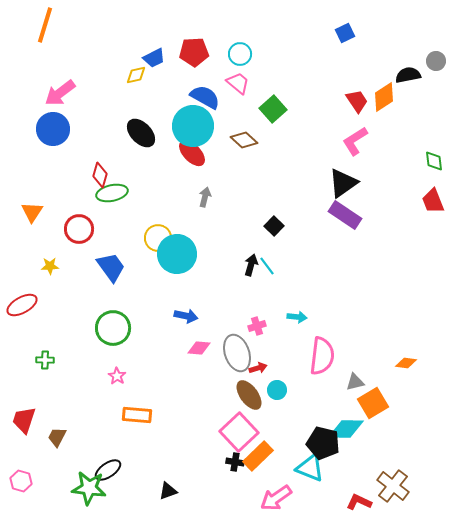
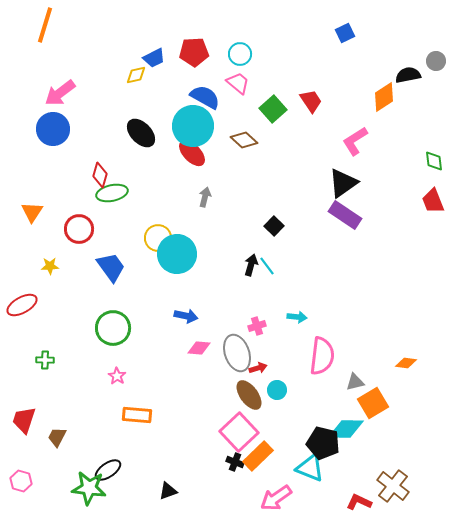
red trapezoid at (357, 101): moved 46 px left
black cross at (235, 462): rotated 12 degrees clockwise
